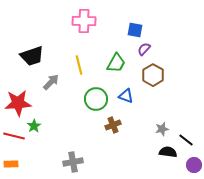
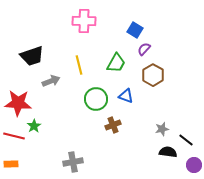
blue square: rotated 21 degrees clockwise
gray arrow: moved 1 px up; rotated 24 degrees clockwise
red star: rotated 8 degrees clockwise
